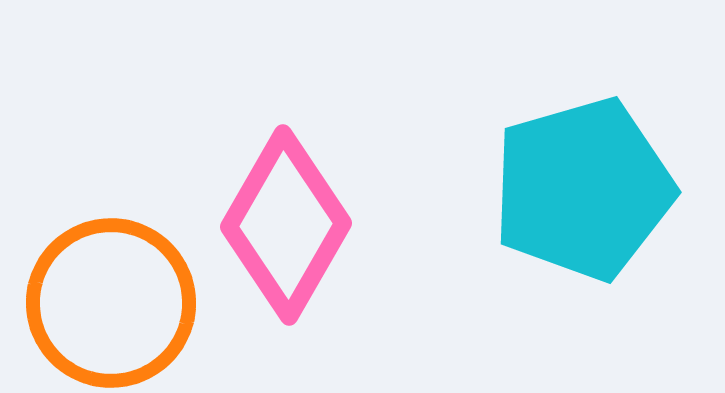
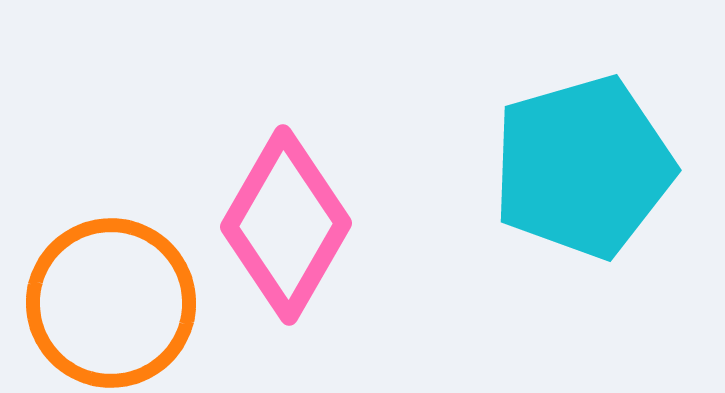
cyan pentagon: moved 22 px up
